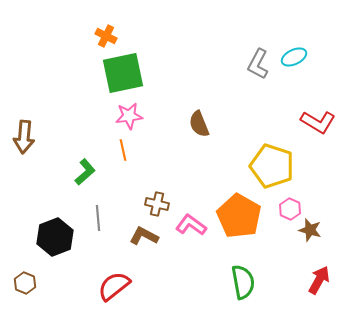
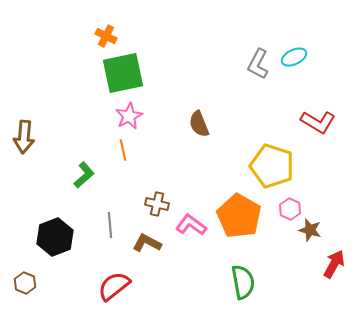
pink star: rotated 20 degrees counterclockwise
green L-shape: moved 1 px left, 3 px down
gray line: moved 12 px right, 7 px down
brown L-shape: moved 3 px right, 7 px down
red arrow: moved 15 px right, 16 px up
